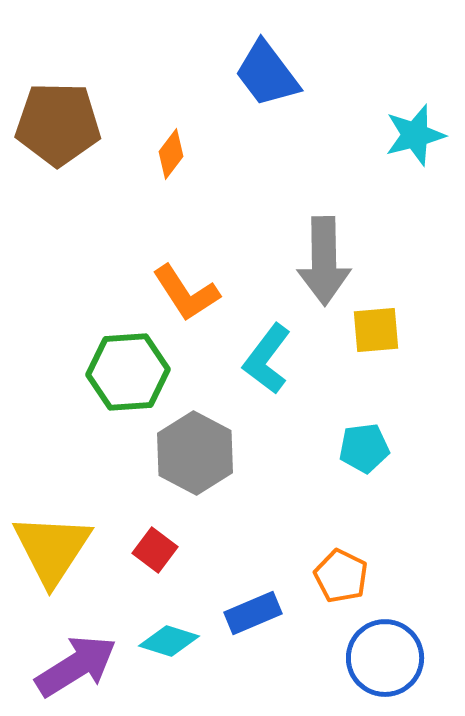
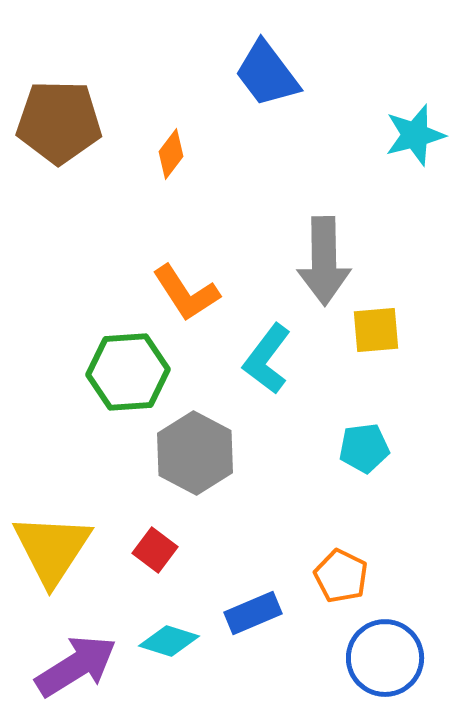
brown pentagon: moved 1 px right, 2 px up
